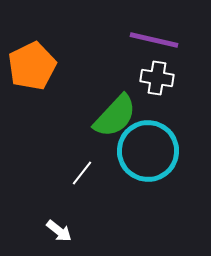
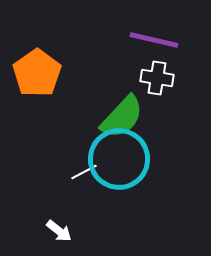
orange pentagon: moved 5 px right, 7 px down; rotated 9 degrees counterclockwise
green semicircle: moved 7 px right, 1 px down
cyan circle: moved 29 px left, 8 px down
white line: moved 2 px right, 1 px up; rotated 24 degrees clockwise
